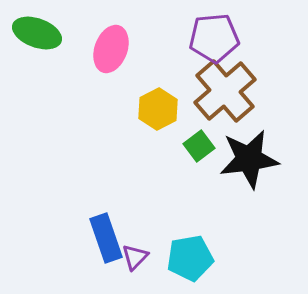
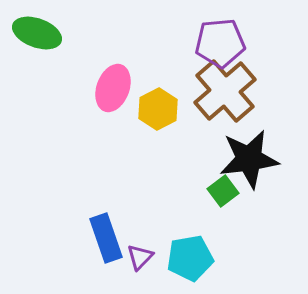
purple pentagon: moved 6 px right, 5 px down
pink ellipse: moved 2 px right, 39 px down
green square: moved 24 px right, 45 px down
purple triangle: moved 5 px right
